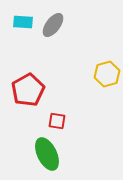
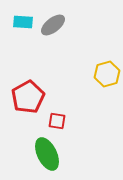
gray ellipse: rotated 15 degrees clockwise
red pentagon: moved 7 px down
